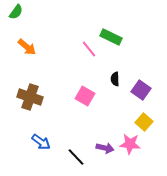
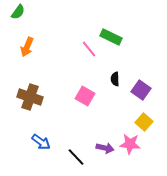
green semicircle: moved 2 px right
orange arrow: rotated 72 degrees clockwise
